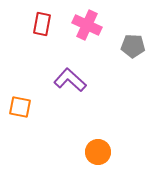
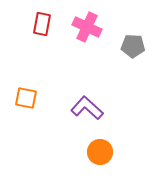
pink cross: moved 2 px down
purple L-shape: moved 17 px right, 28 px down
orange square: moved 6 px right, 9 px up
orange circle: moved 2 px right
